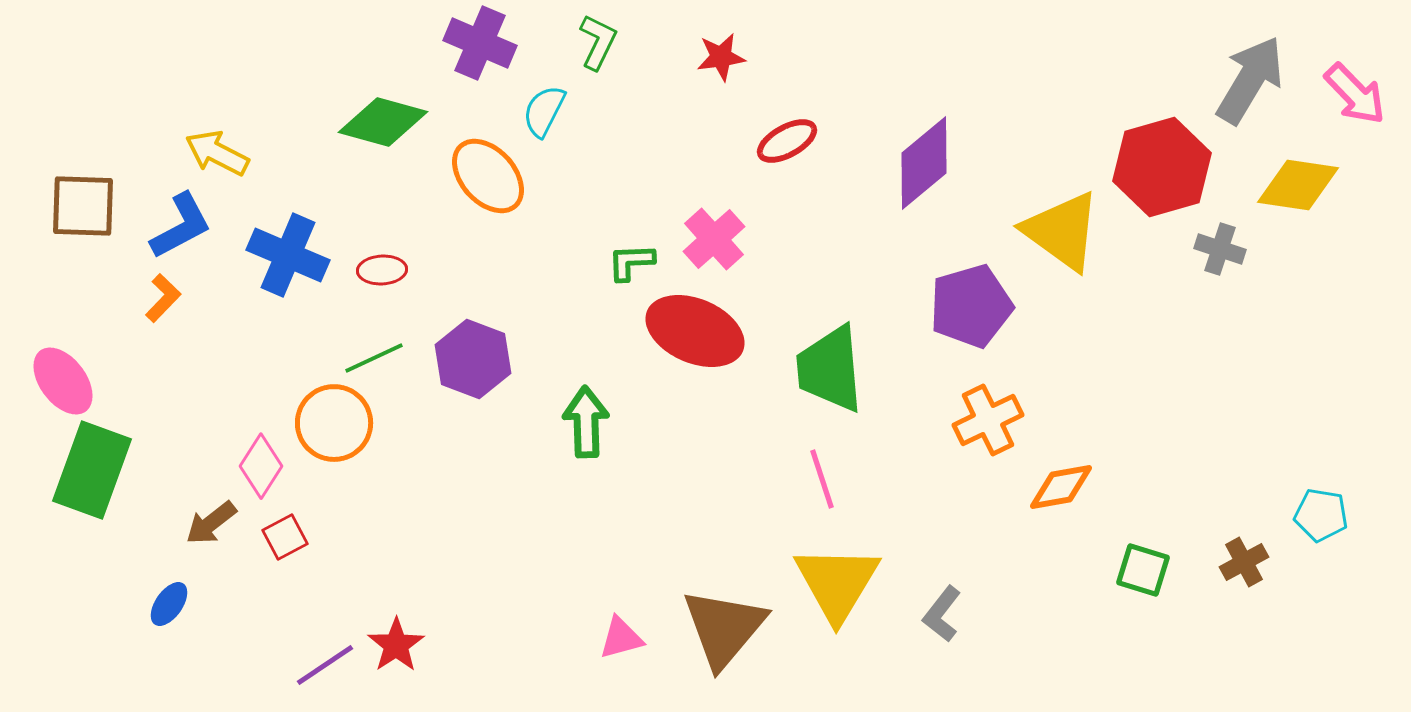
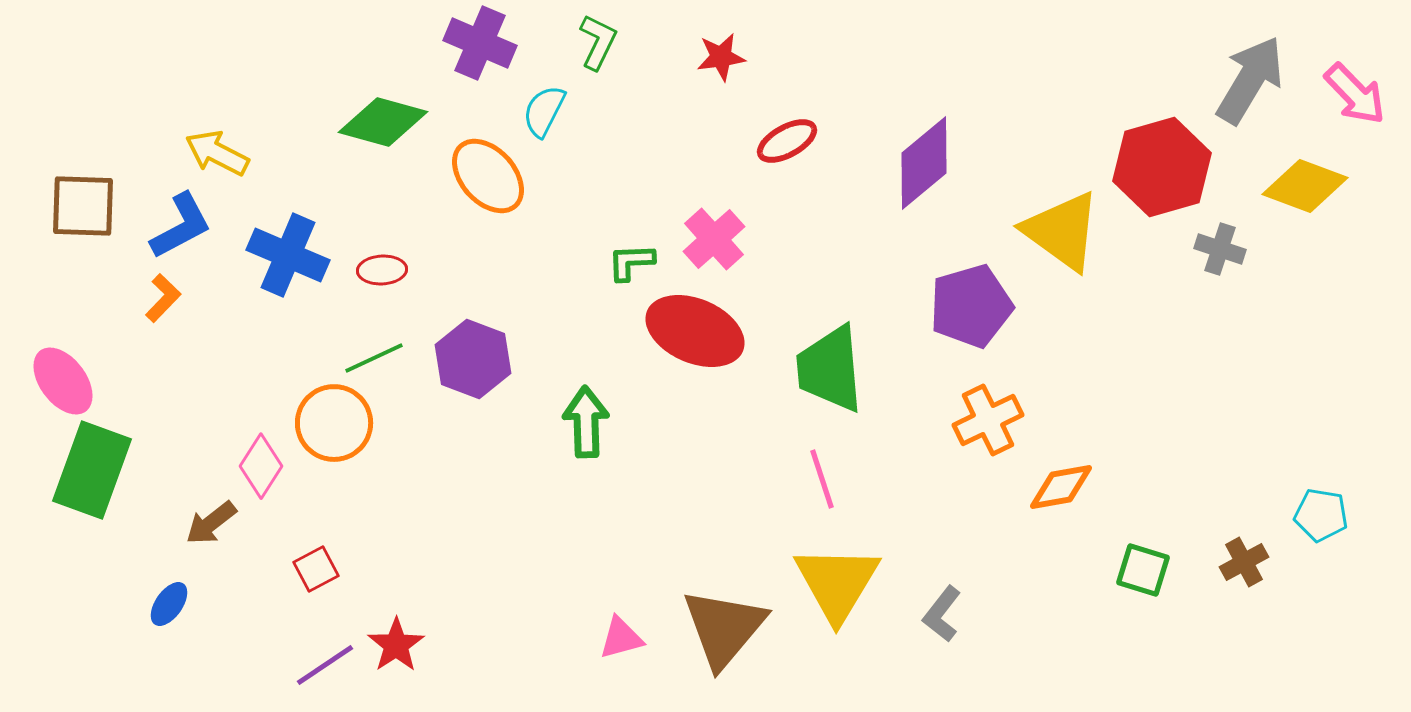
yellow diamond at (1298, 185): moved 7 px right, 1 px down; rotated 12 degrees clockwise
red square at (285, 537): moved 31 px right, 32 px down
